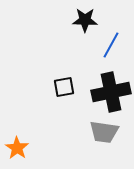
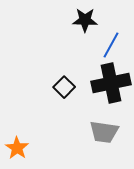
black square: rotated 35 degrees counterclockwise
black cross: moved 9 px up
